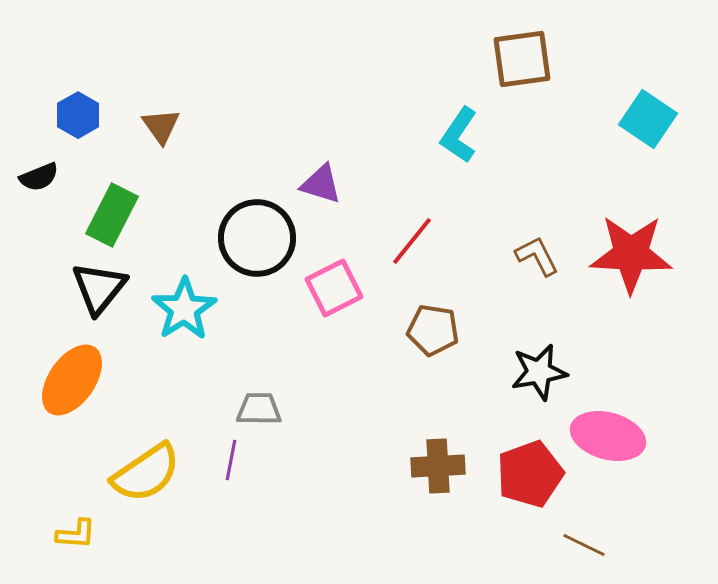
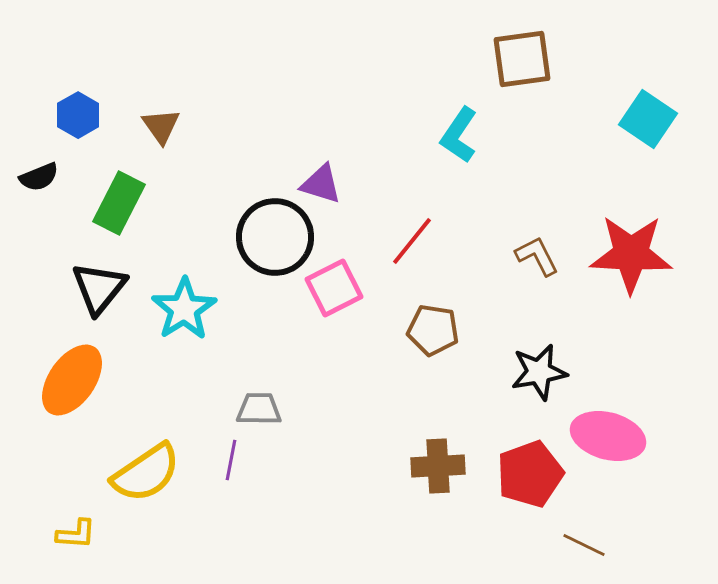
green rectangle: moved 7 px right, 12 px up
black circle: moved 18 px right, 1 px up
